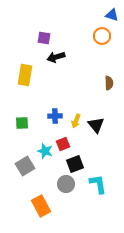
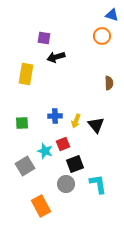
yellow rectangle: moved 1 px right, 1 px up
